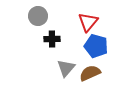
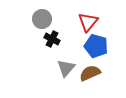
gray circle: moved 4 px right, 3 px down
black cross: rotated 28 degrees clockwise
